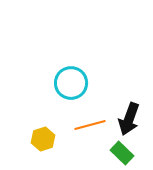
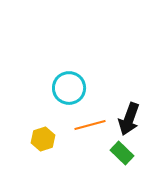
cyan circle: moved 2 px left, 5 px down
